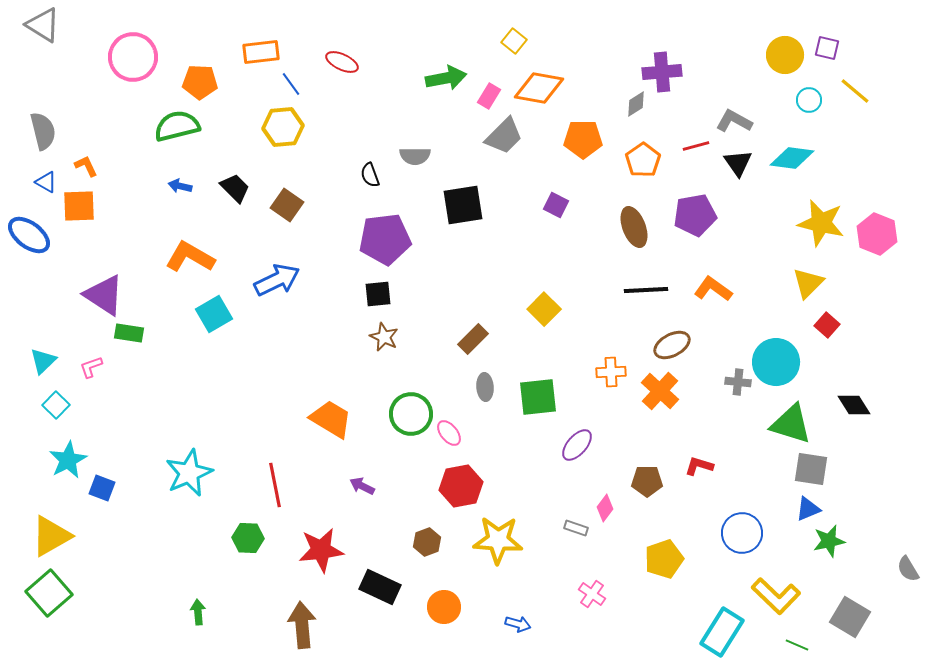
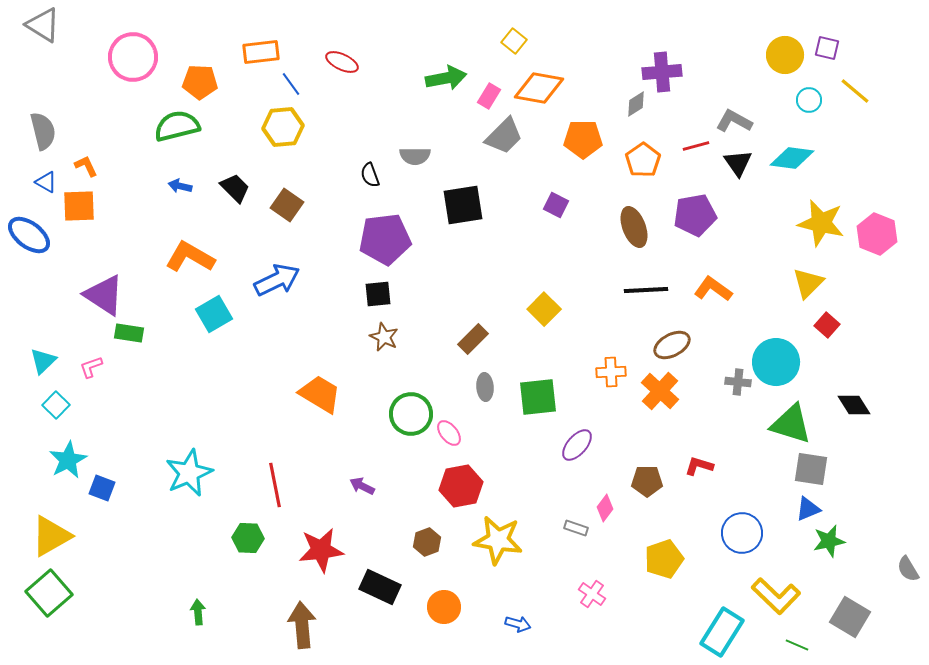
orange trapezoid at (331, 419): moved 11 px left, 25 px up
yellow star at (498, 540): rotated 6 degrees clockwise
